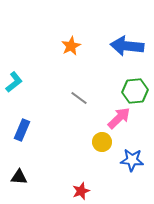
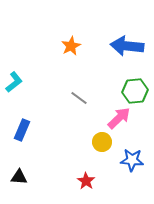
red star: moved 5 px right, 10 px up; rotated 18 degrees counterclockwise
